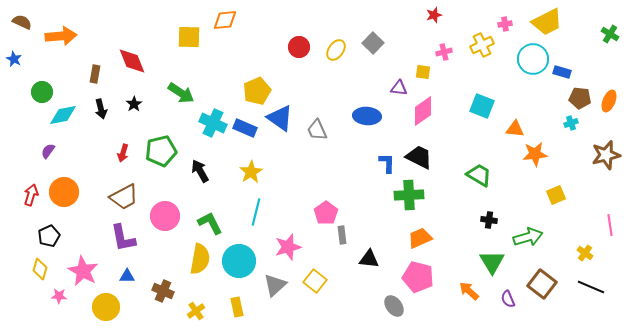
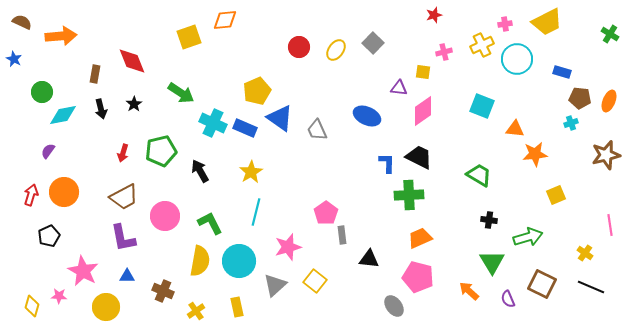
yellow square at (189, 37): rotated 20 degrees counterclockwise
cyan circle at (533, 59): moved 16 px left
blue ellipse at (367, 116): rotated 20 degrees clockwise
yellow semicircle at (200, 259): moved 2 px down
yellow diamond at (40, 269): moved 8 px left, 37 px down
brown square at (542, 284): rotated 12 degrees counterclockwise
